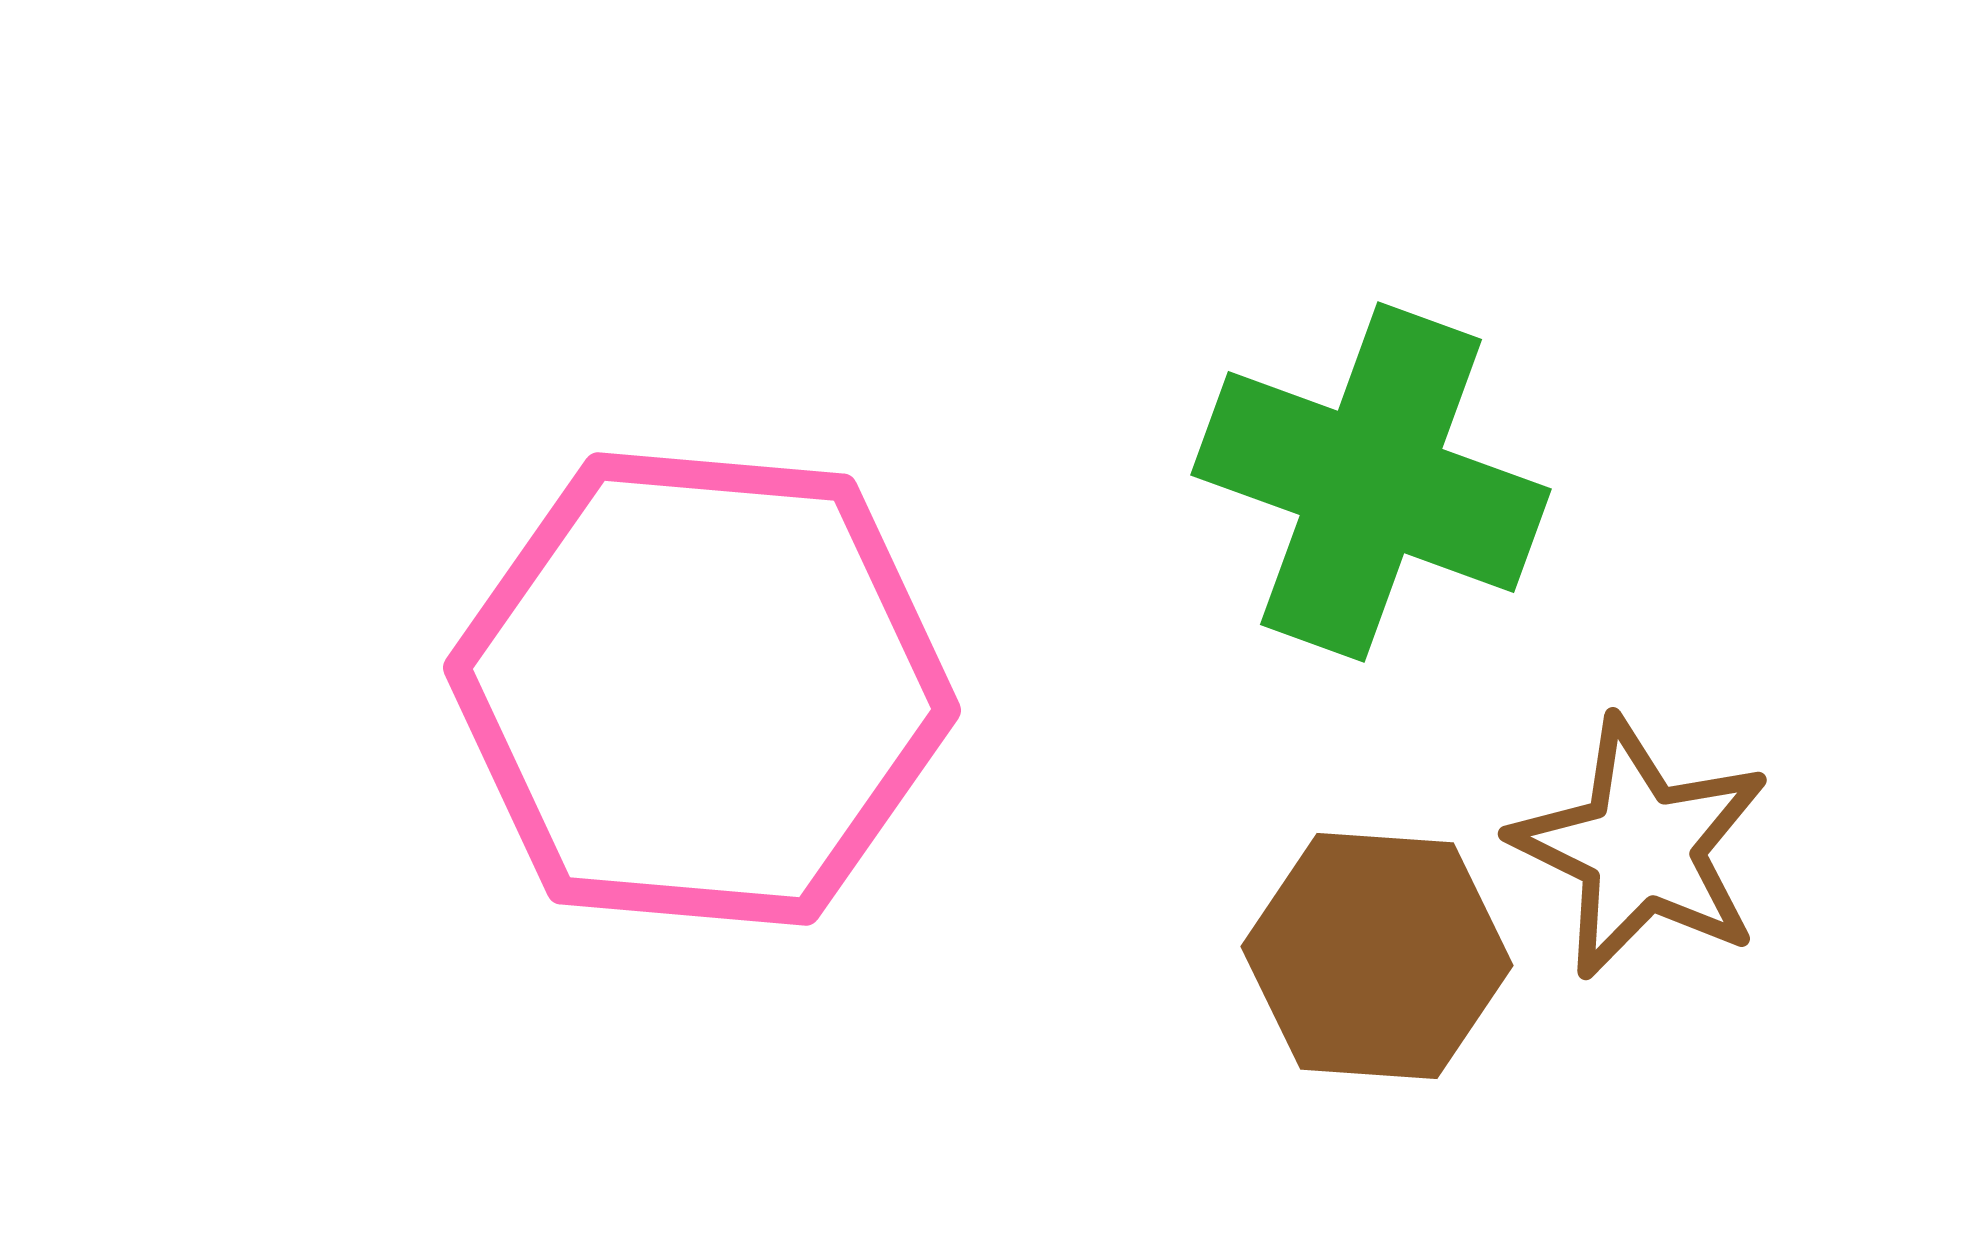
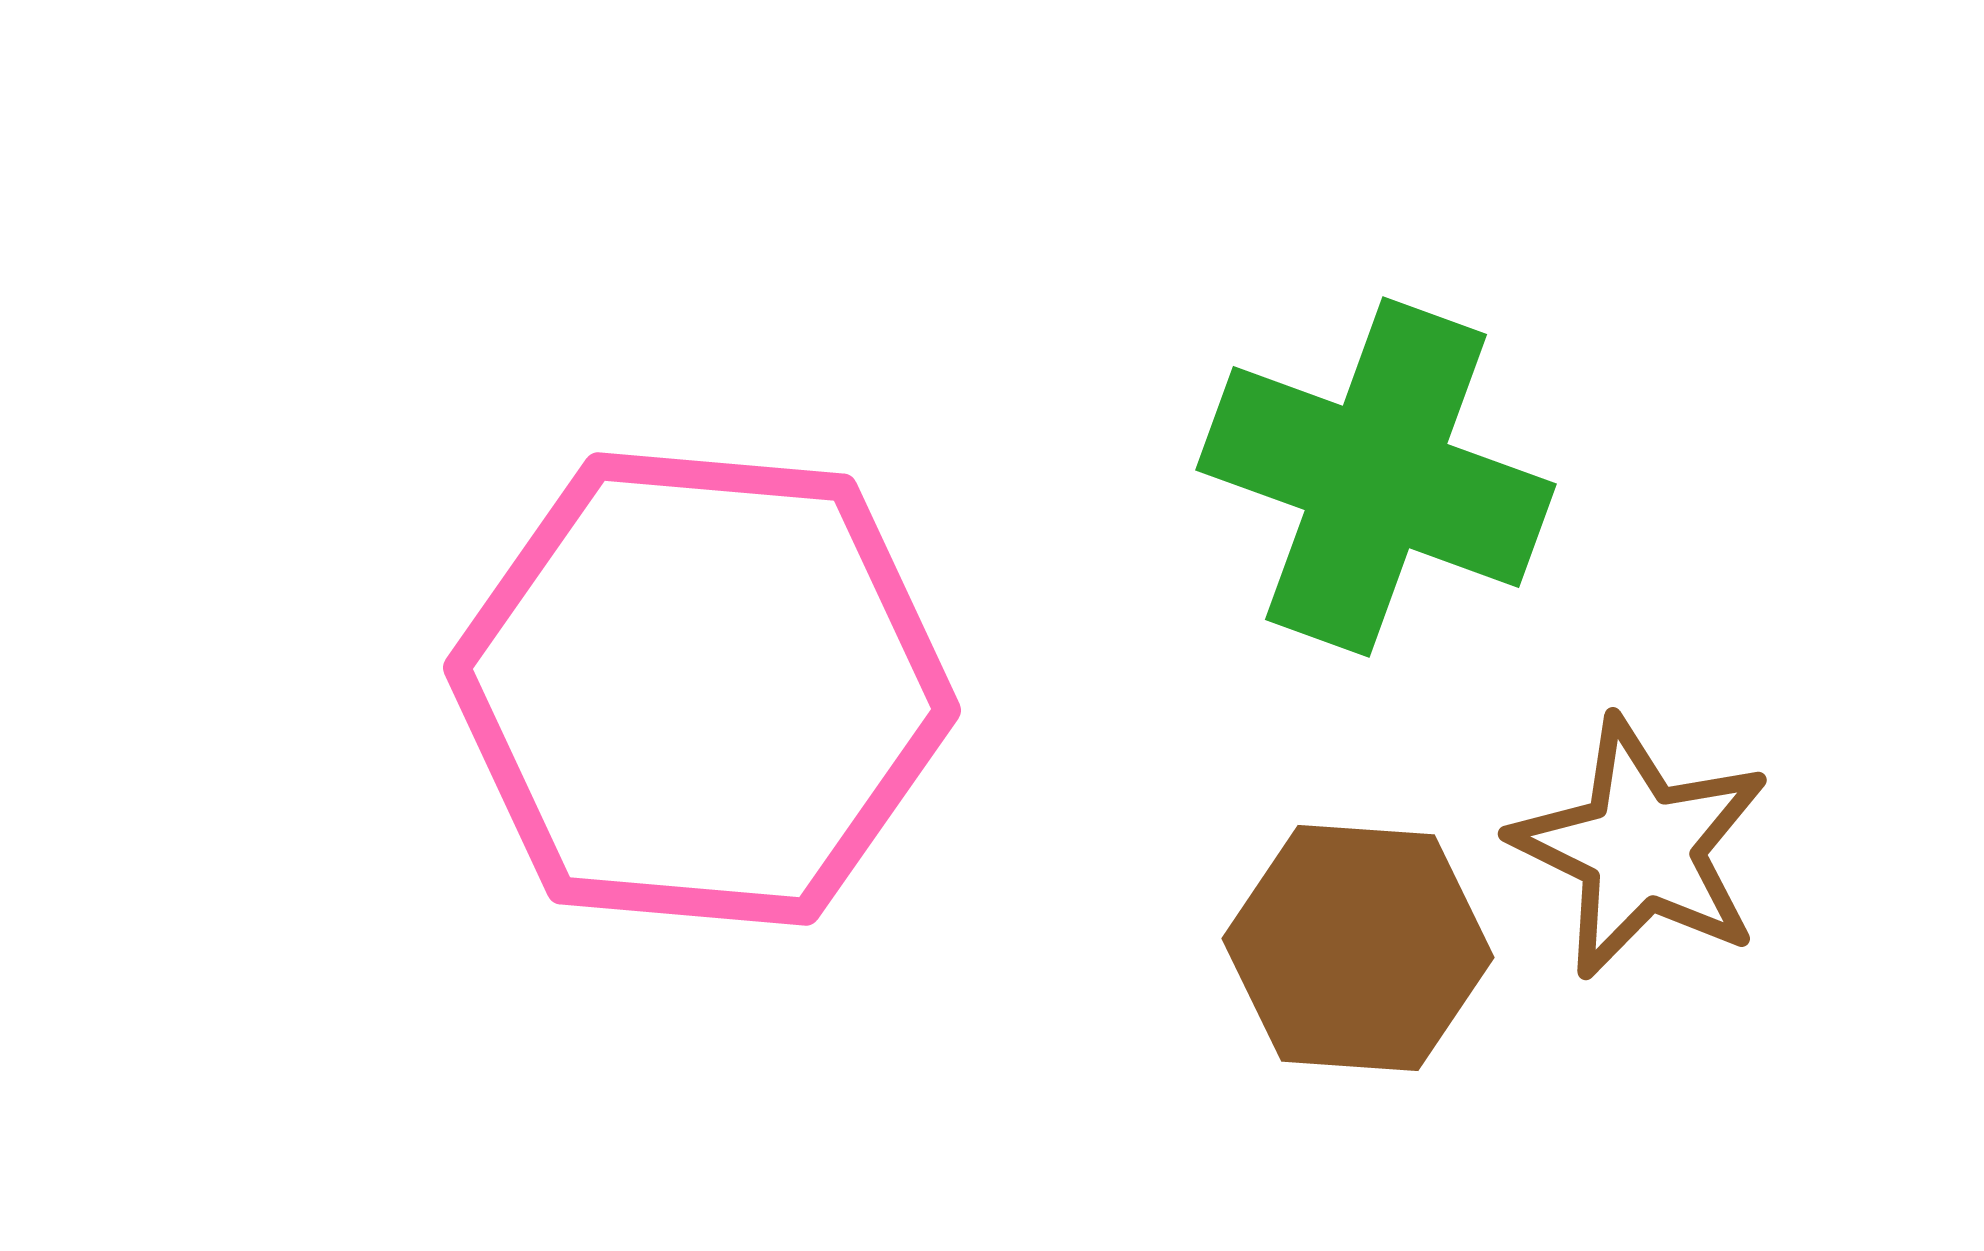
green cross: moved 5 px right, 5 px up
brown hexagon: moved 19 px left, 8 px up
